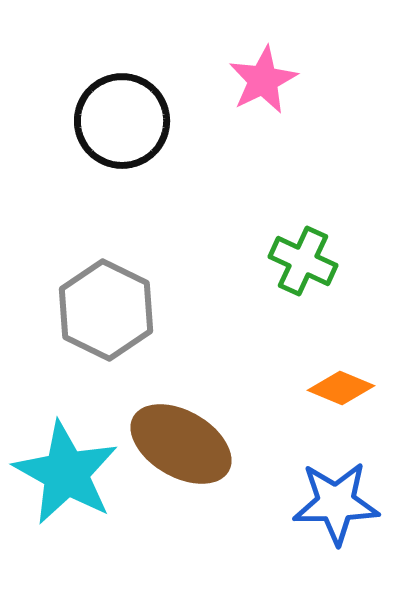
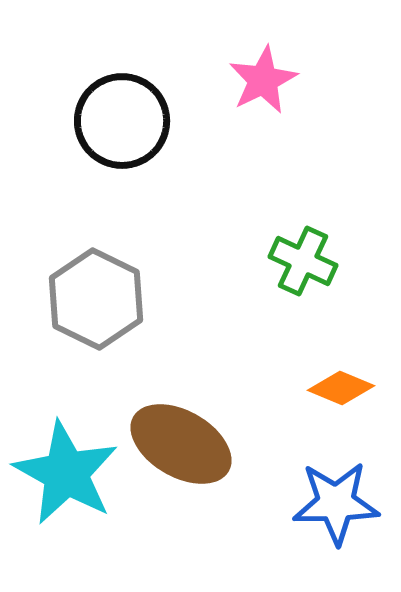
gray hexagon: moved 10 px left, 11 px up
